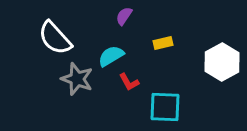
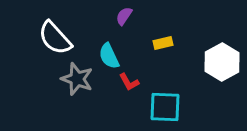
cyan semicircle: moved 2 px left; rotated 84 degrees counterclockwise
